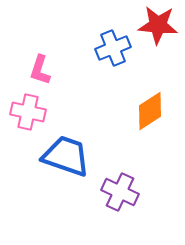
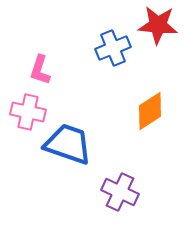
blue trapezoid: moved 2 px right, 12 px up
